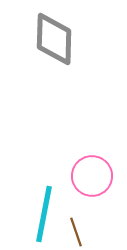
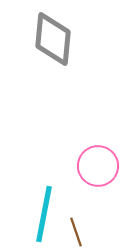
gray diamond: moved 1 px left; rotated 4 degrees clockwise
pink circle: moved 6 px right, 10 px up
